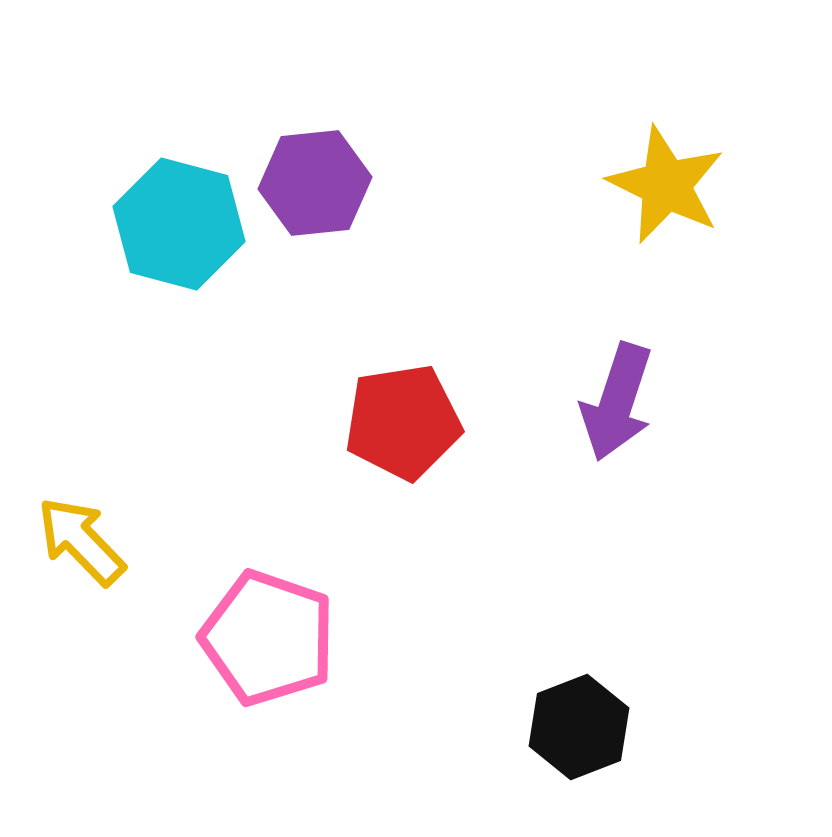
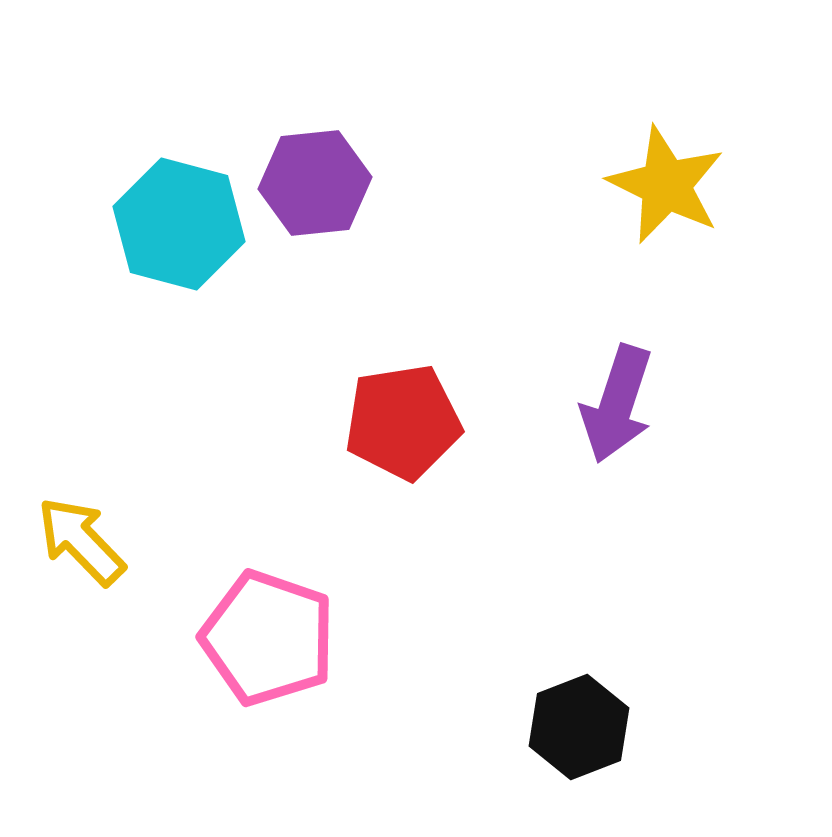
purple arrow: moved 2 px down
